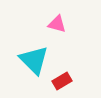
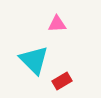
pink triangle: rotated 18 degrees counterclockwise
